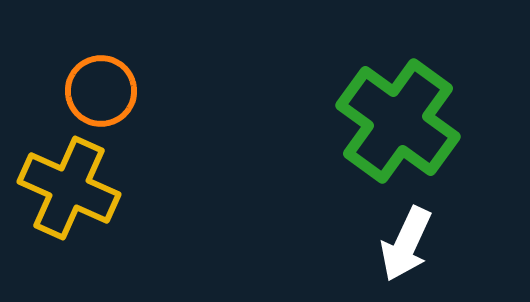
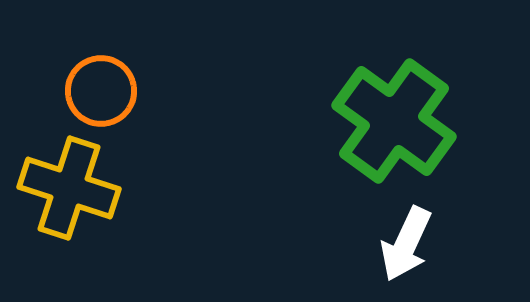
green cross: moved 4 px left
yellow cross: rotated 6 degrees counterclockwise
